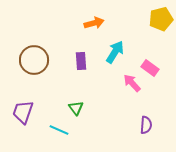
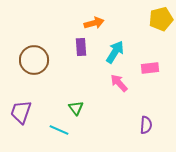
purple rectangle: moved 14 px up
pink rectangle: rotated 42 degrees counterclockwise
pink arrow: moved 13 px left
purple trapezoid: moved 2 px left
